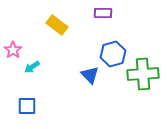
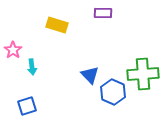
yellow rectangle: rotated 20 degrees counterclockwise
blue hexagon: moved 38 px down; rotated 20 degrees counterclockwise
cyan arrow: rotated 63 degrees counterclockwise
blue square: rotated 18 degrees counterclockwise
